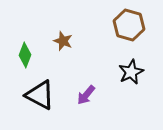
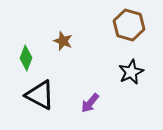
green diamond: moved 1 px right, 3 px down
purple arrow: moved 4 px right, 8 px down
